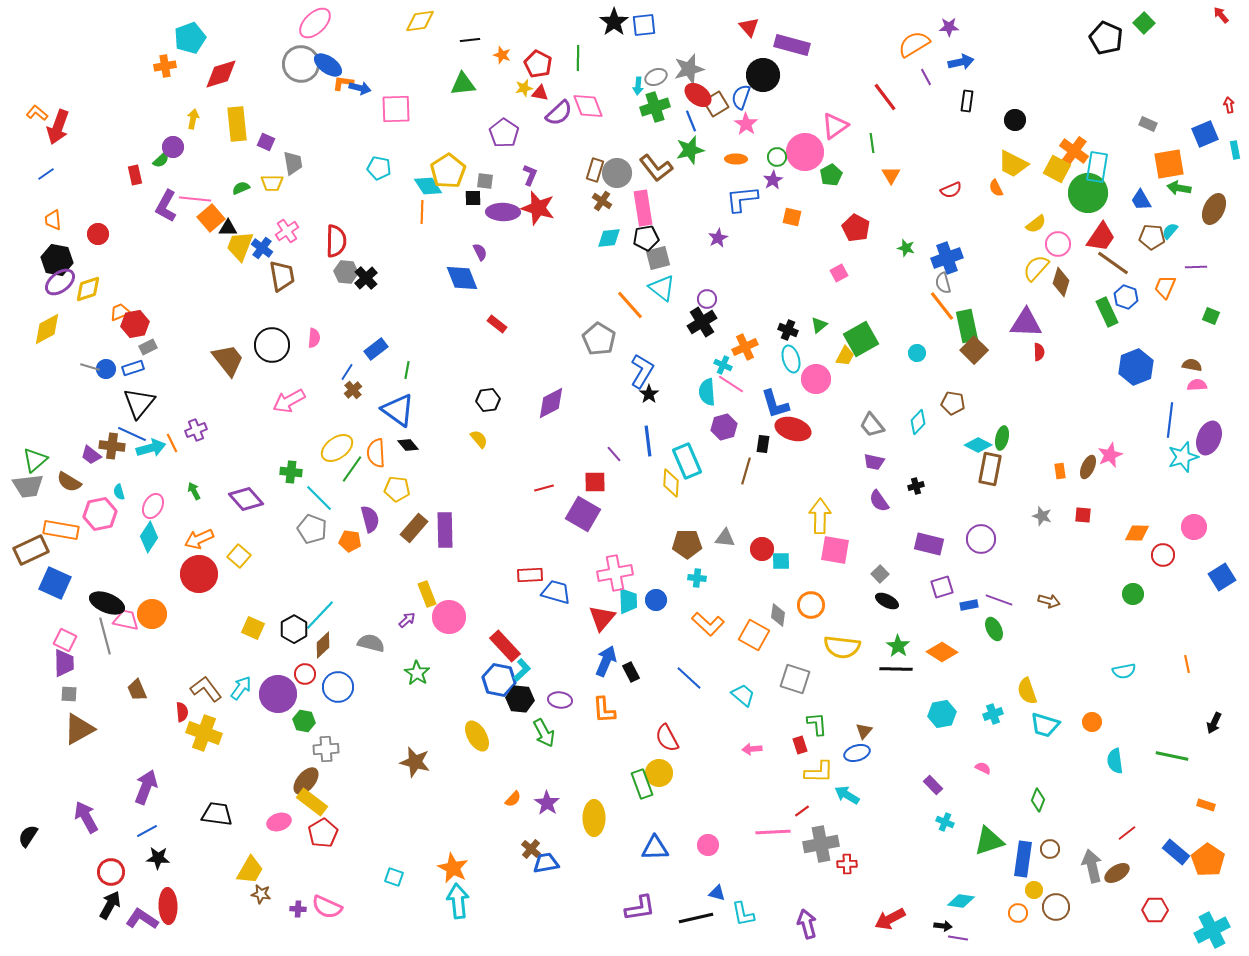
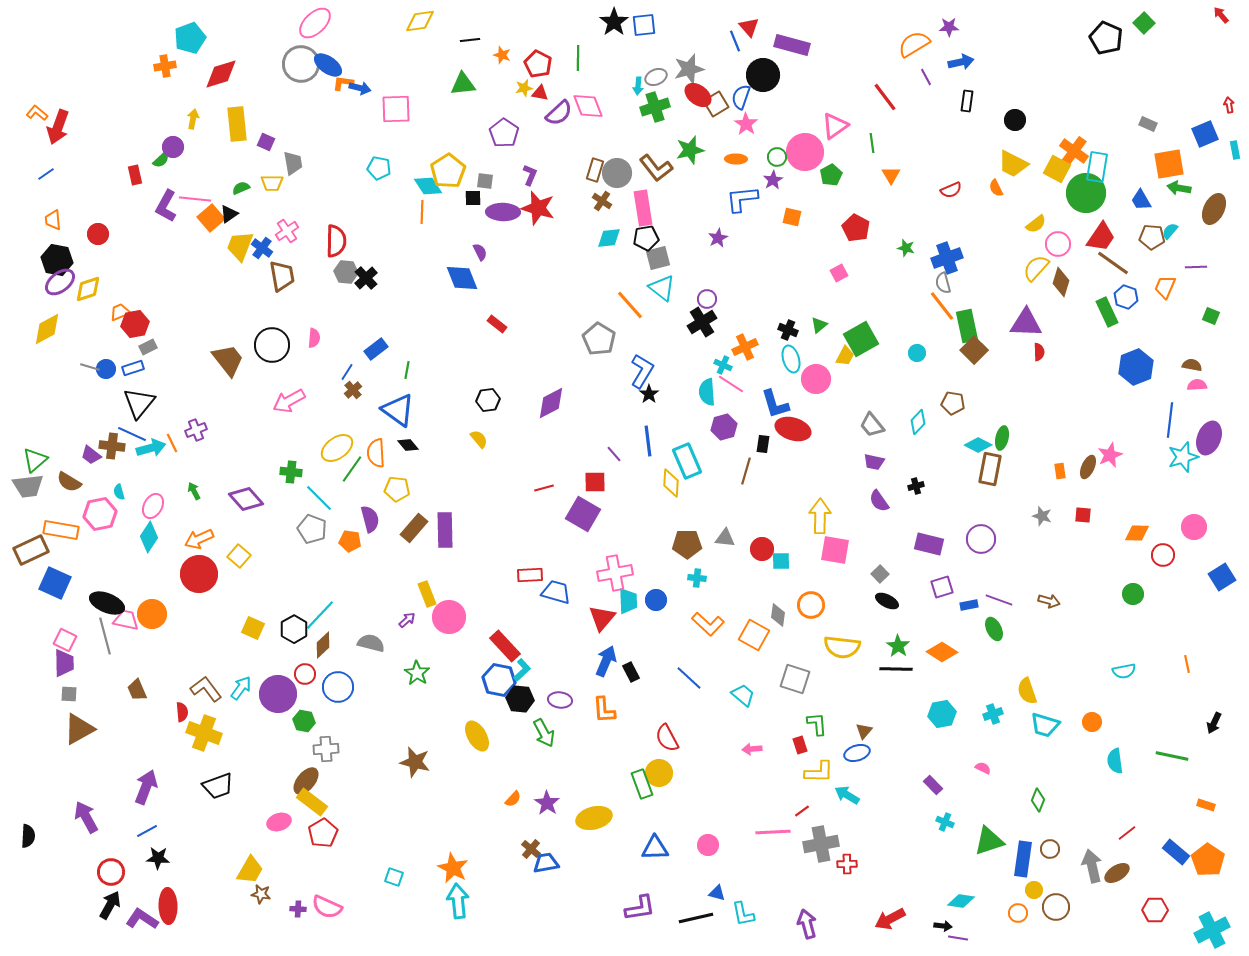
blue line at (691, 121): moved 44 px right, 80 px up
green circle at (1088, 193): moved 2 px left
black triangle at (228, 228): moved 1 px right, 14 px up; rotated 36 degrees counterclockwise
black trapezoid at (217, 814): moved 1 px right, 28 px up; rotated 152 degrees clockwise
yellow ellipse at (594, 818): rotated 76 degrees clockwise
black semicircle at (28, 836): rotated 150 degrees clockwise
